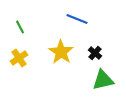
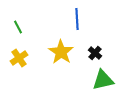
blue line: rotated 65 degrees clockwise
green line: moved 2 px left
